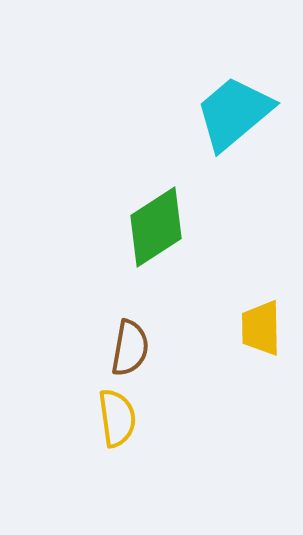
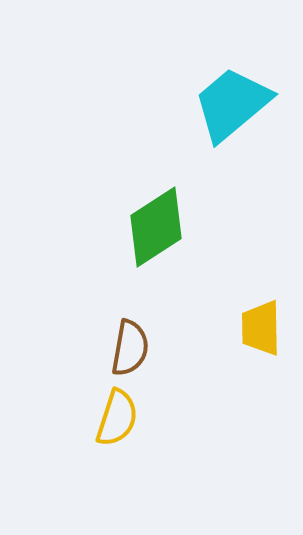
cyan trapezoid: moved 2 px left, 9 px up
yellow semicircle: rotated 26 degrees clockwise
